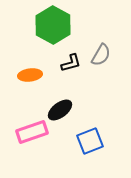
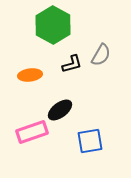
black L-shape: moved 1 px right, 1 px down
blue square: rotated 12 degrees clockwise
